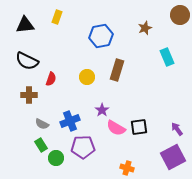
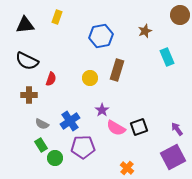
brown star: moved 3 px down
yellow circle: moved 3 px right, 1 px down
blue cross: rotated 12 degrees counterclockwise
black square: rotated 12 degrees counterclockwise
green circle: moved 1 px left
orange cross: rotated 24 degrees clockwise
